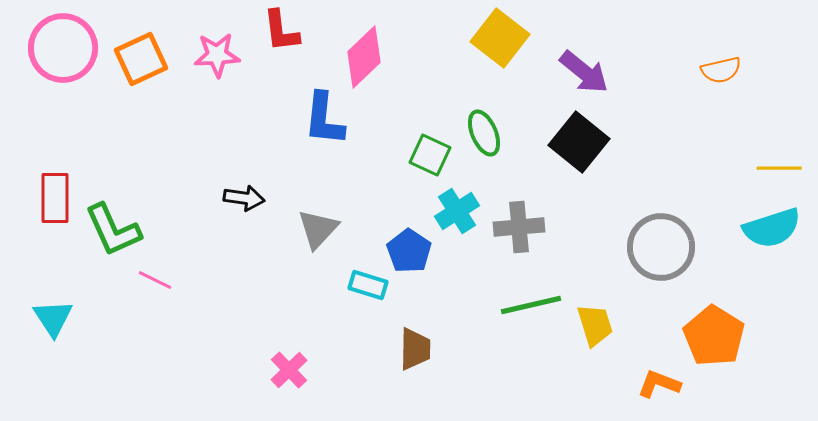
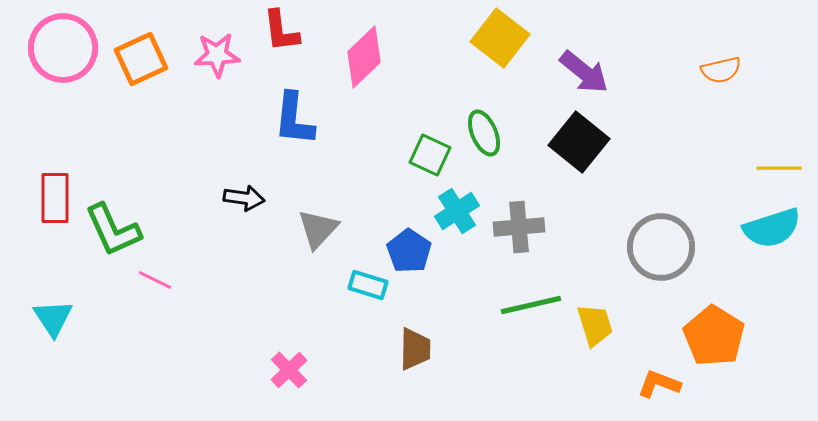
blue L-shape: moved 30 px left
